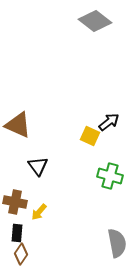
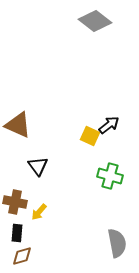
black arrow: moved 3 px down
brown diamond: moved 1 px right, 2 px down; rotated 40 degrees clockwise
